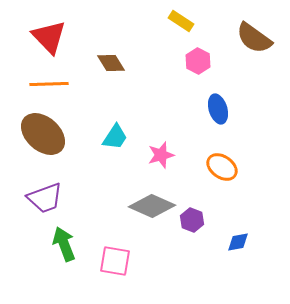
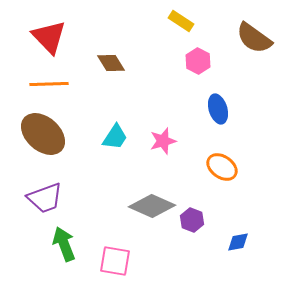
pink star: moved 2 px right, 14 px up
